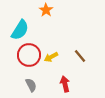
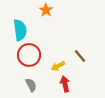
cyan semicircle: rotated 40 degrees counterclockwise
yellow arrow: moved 7 px right, 9 px down
